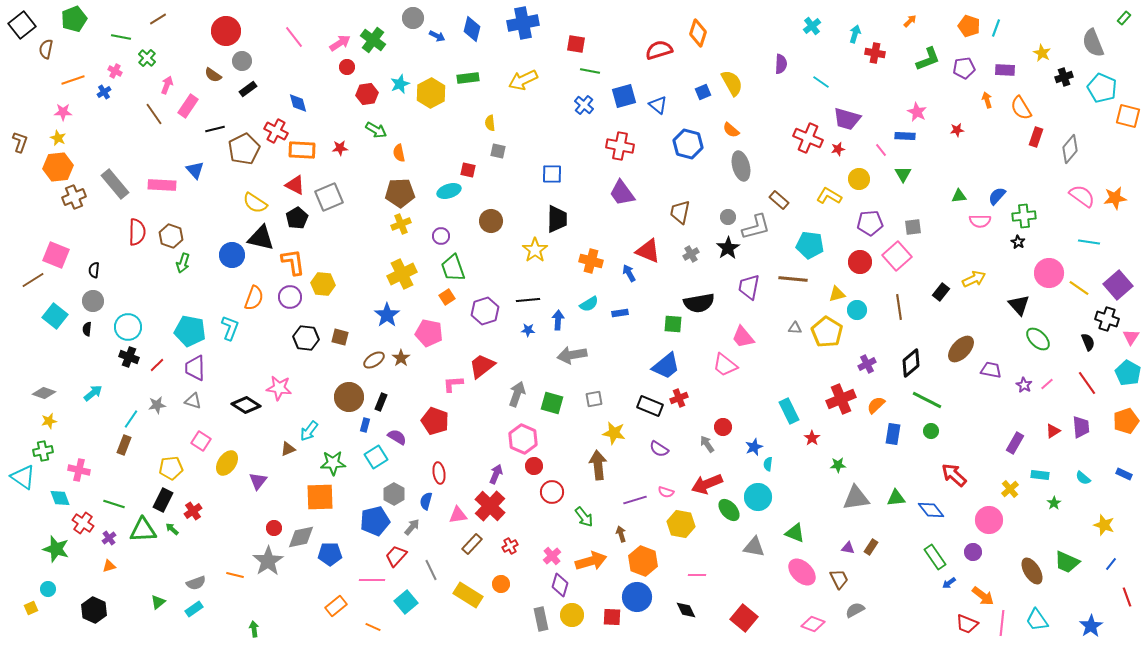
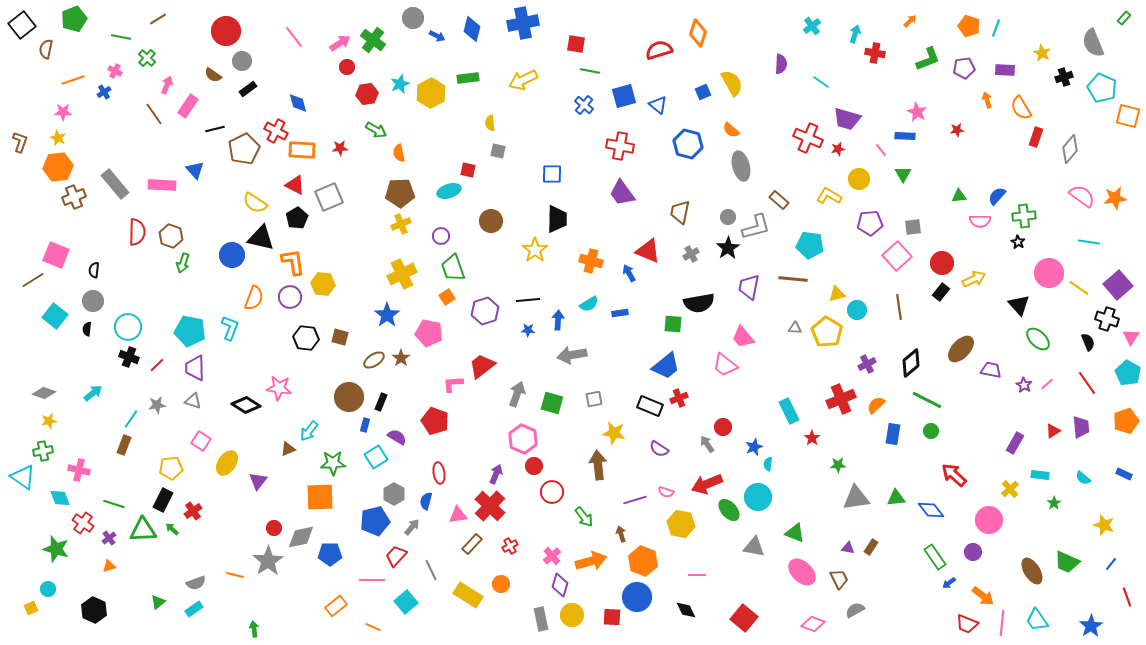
red circle at (860, 262): moved 82 px right, 1 px down
